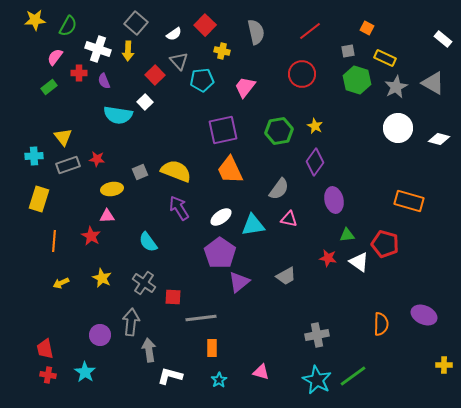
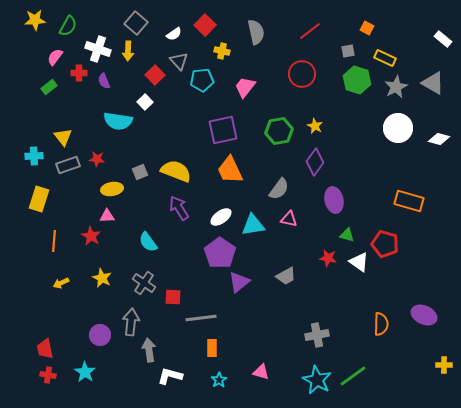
cyan semicircle at (118, 115): moved 6 px down
green triangle at (347, 235): rotated 21 degrees clockwise
